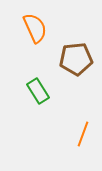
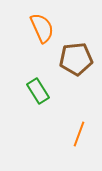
orange semicircle: moved 7 px right
orange line: moved 4 px left
